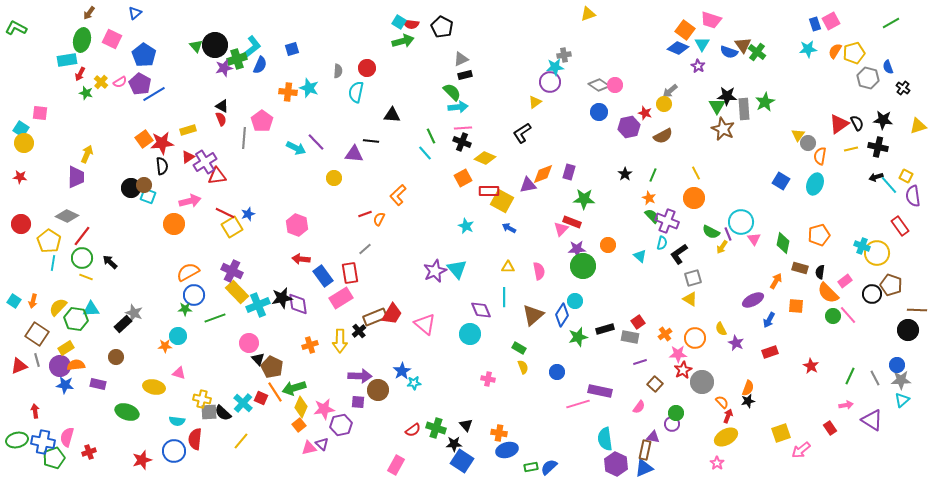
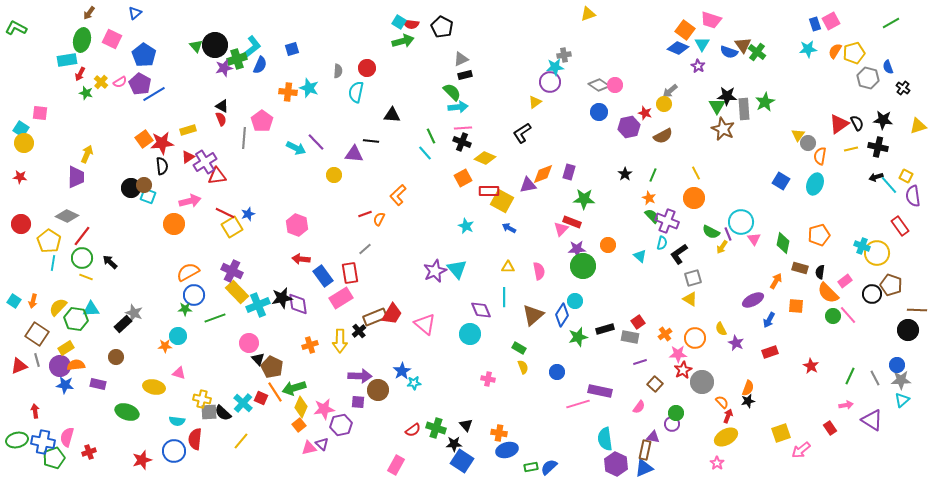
yellow circle at (334, 178): moved 3 px up
